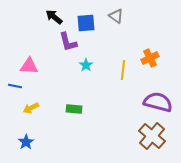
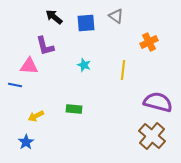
purple L-shape: moved 23 px left, 4 px down
orange cross: moved 1 px left, 16 px up
cyan star: moved 2 px left; rotated 16 degrees counterclockwise
blue line: moved 1 px up
yellow arrow: moved 5 px right, 8 px down
